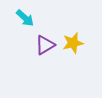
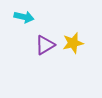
cyan arrow: moved 1 px left, 1 px up; rotated 30 degrees counterclockwise
